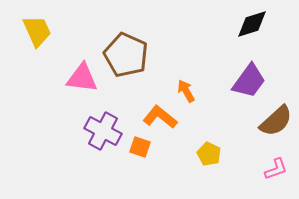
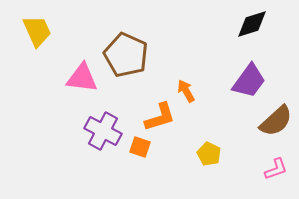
orange L-shape: rotated 124 degrees clockwise
